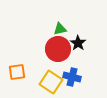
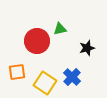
black star: moved 9 px right, 5 px down; rotated 21 degrees clockwise
red circle: moved 21 px left, 8 px up
blue cross: rotated 30 degrees clockwise
yellow square: moved 6 px left, 1 px down
